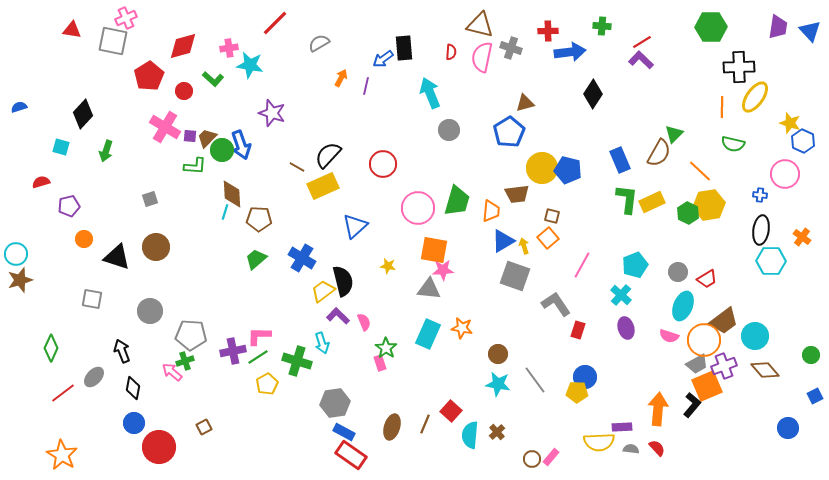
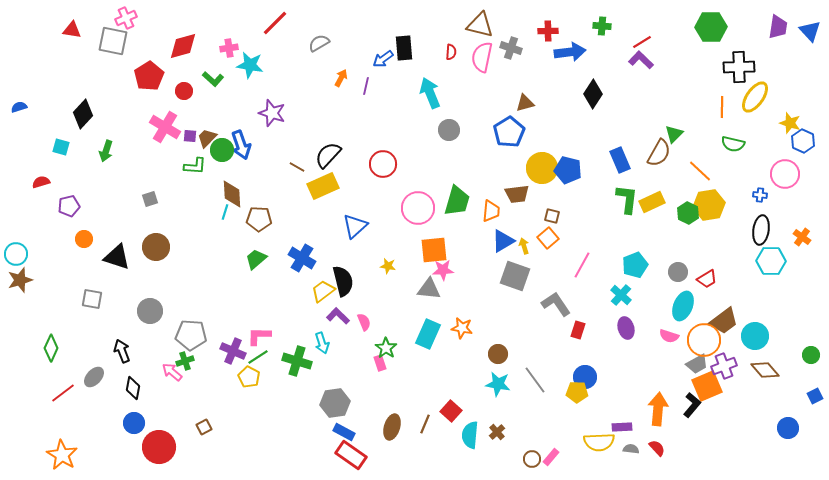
orange square at (434, 250): rotated 16 degrees counterclockwise
purple cross at (233, 351): rotated 35 degrees clockwise
yellow pentagon at (267, 384): moved 18 px left, 7 px up; rotated 15 degrees counterclockwise
